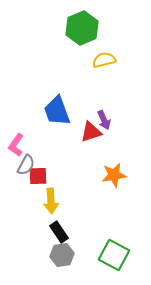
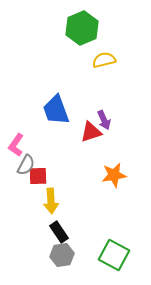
blue trapezoid: moved 1 px left, 1 px up
